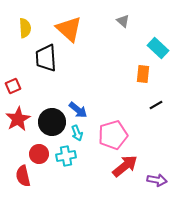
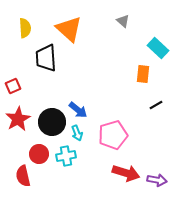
red arrow: moved 1 px right, 7 px down; rotated 56 degrees clockwise
